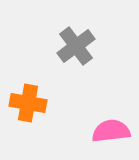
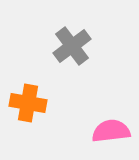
gray cross: moved 4 px left
